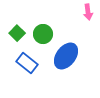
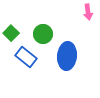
green square: moved 6 px left
blue ellipse: moved 1 px right; rotated 32 degrees counterclockwise
blue rectangle: moved 1 px left, 6 px up
